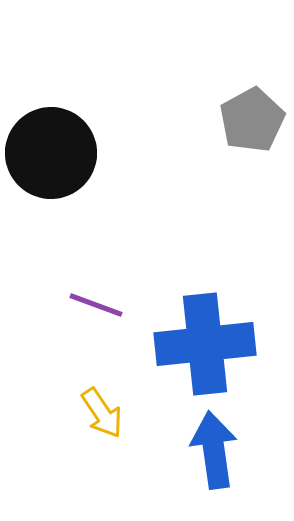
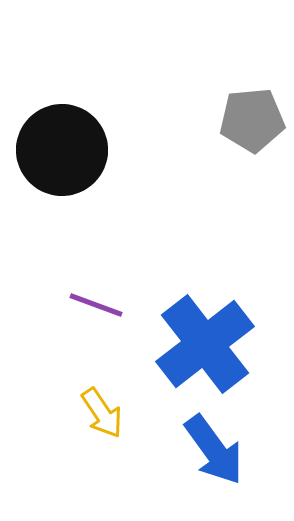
gray pentagon: rotated 24 degrees clockwise
black circle: moved 11 px right, 3 px up
blue cross: rotated 32 degrees counterclockwise
blue arrow: rotated 152 degrees clockwise
